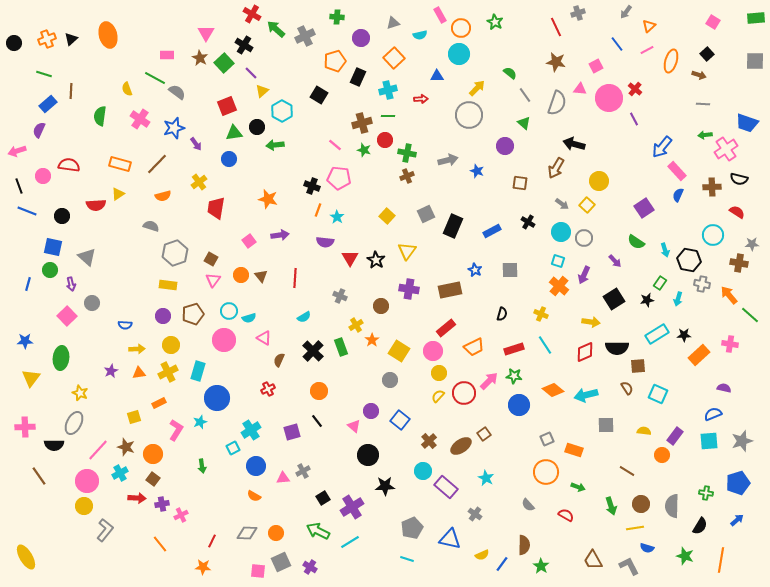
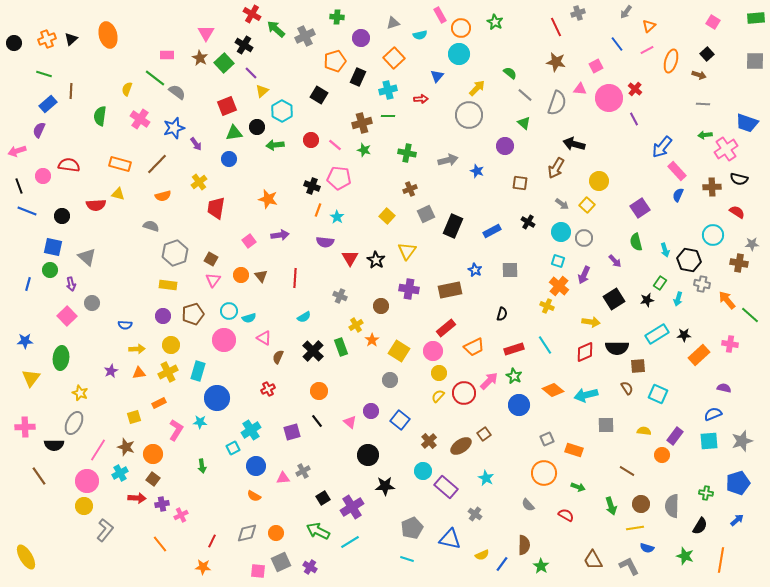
blue triangle at (437, 76): rotated 48 degrees counterclockwise
green line at (155, 78): rotated 10 degrees clockwise
yellow semicircle at (127, 89): rotated 40 degrees clockwise
gray line at (525, 95): rotated 14 degrees counterclockwise
red circle at (385, 140): moved 74 px left
brown cross at (407, 176): moved 3 px right, 13 px down
yellow triangle at (118, 194): rotated 48 degrees clockwise
purple square at (644, 208): moved 4 px left
green semicircle at (636, 242): rotated 42 degrees clockwise
orange arrow at (729, 295): moved 2 px left, 5 px down
yellow cross at (541, 314): moved 6 px right, 8 px up
brown semicircle at (279, 360): moved 1 px left, 3 px up
green star at (514, 376): rotated 21 degrees clockwise
cyan star at (200, 422): rotated 24 degrees clockwise
pink triangle at (354, 426): moved 4 px left, 4 px up
pink line at (98, 450): rotated 10 degrees counterclockwise
orange circle at (546, 472): moved 2 px left, 1 px down
gray diamond at (247, 533): rotated 15 degrees counterclockwise
